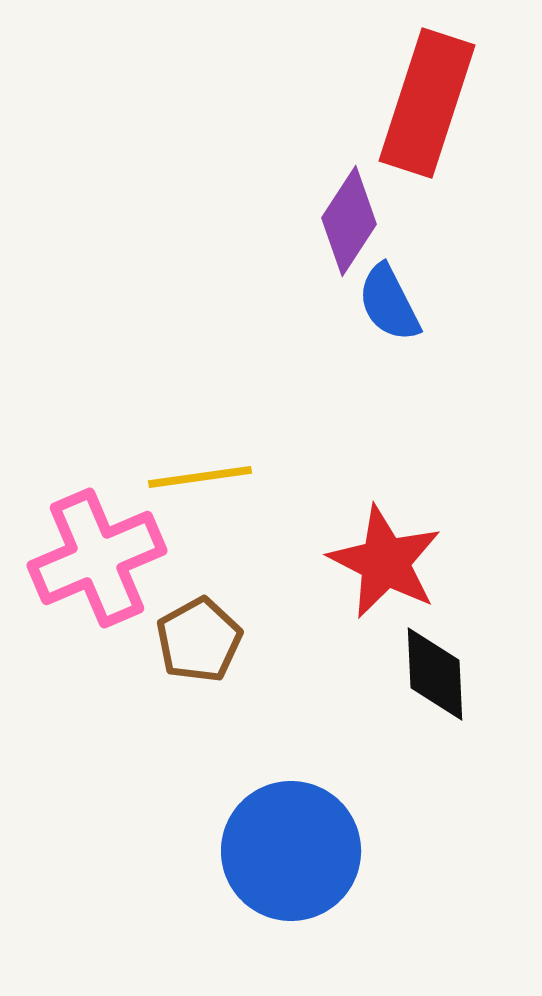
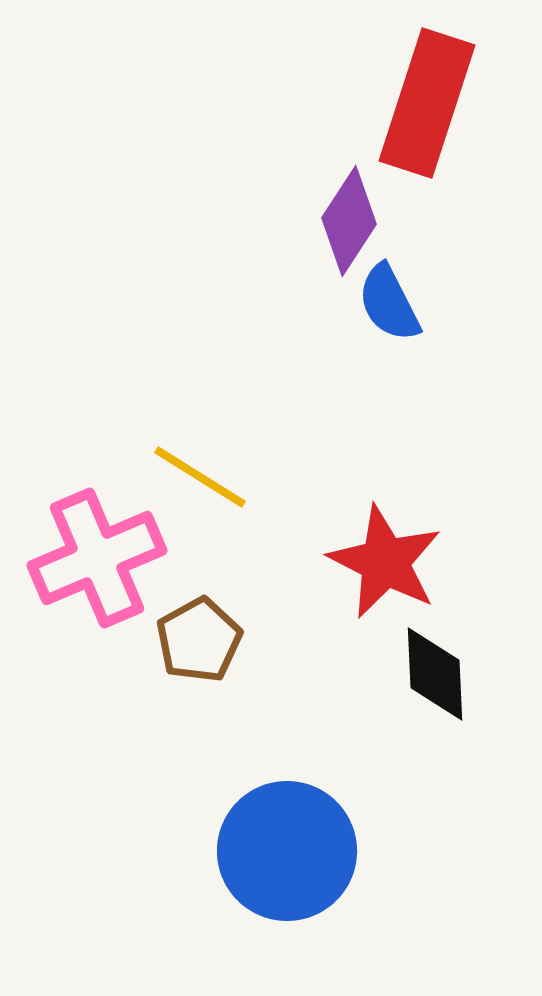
yellow line: rotated 40 degrees clockwise
blue circle: moved 4 px left
